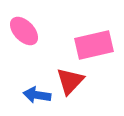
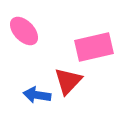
pink rectangle: moved 2 px down
red triangle: moved 2 px left
